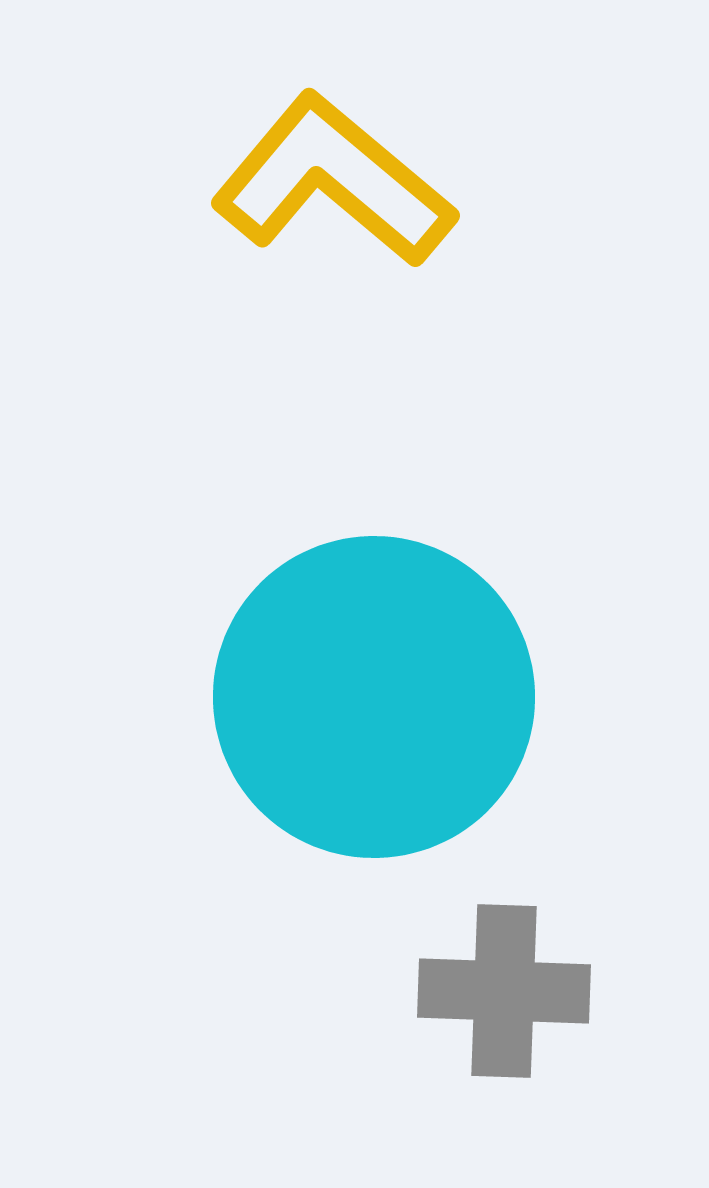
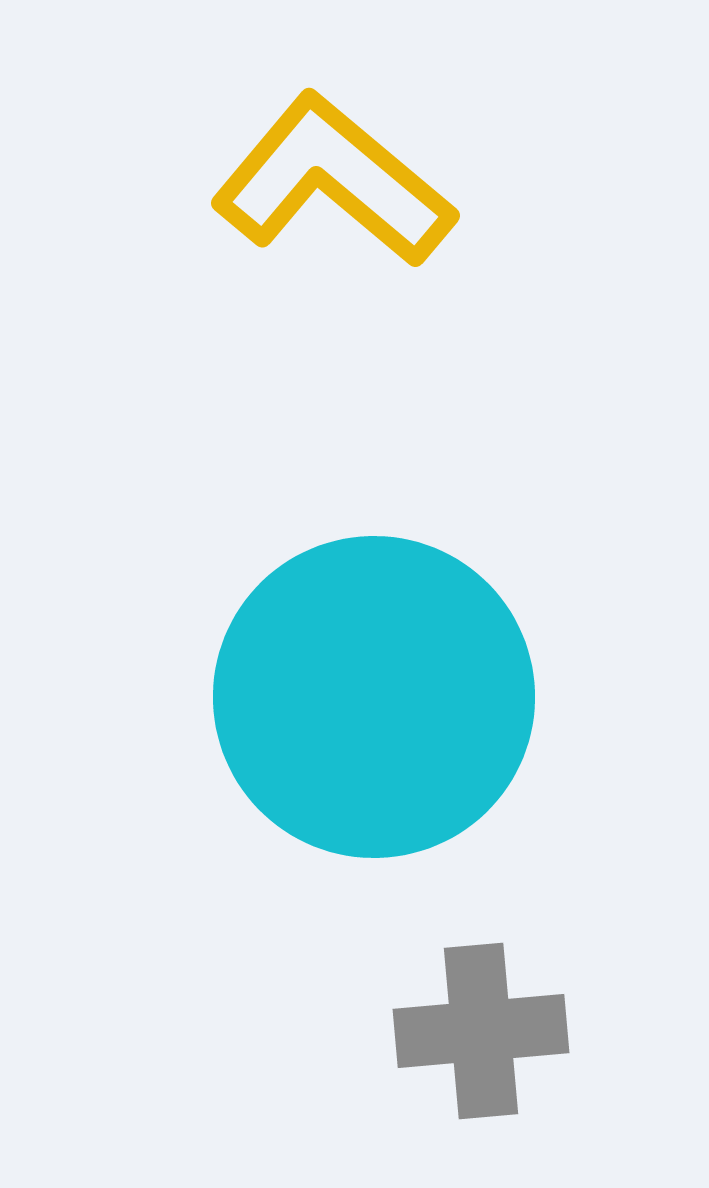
gray cross: moved 23 px left, 40 px down; rotated 7 degrees counterclockwise
